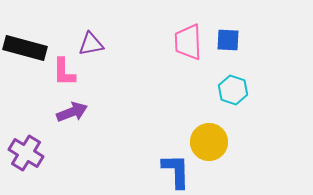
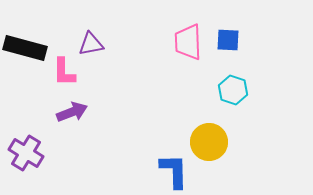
blue L-shape: moved 2 px left
